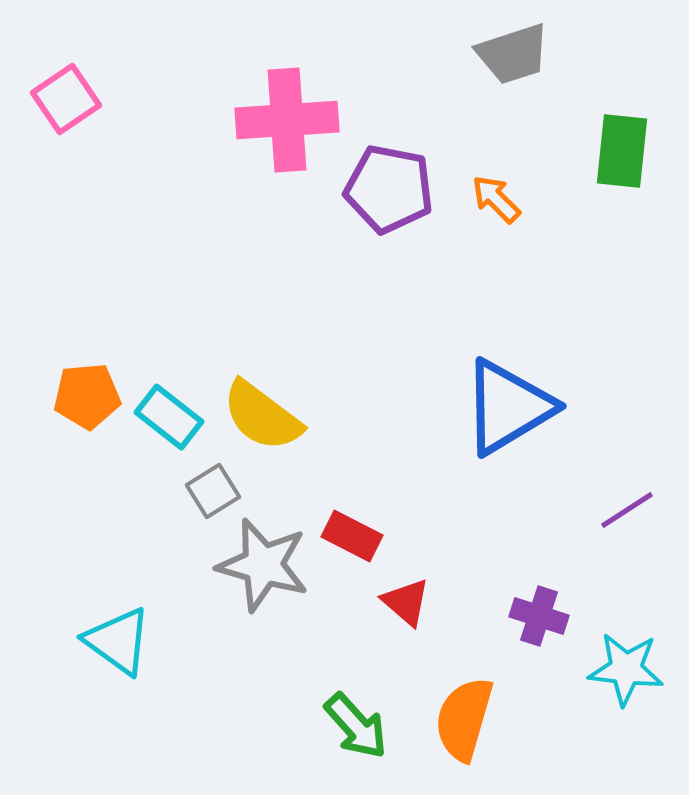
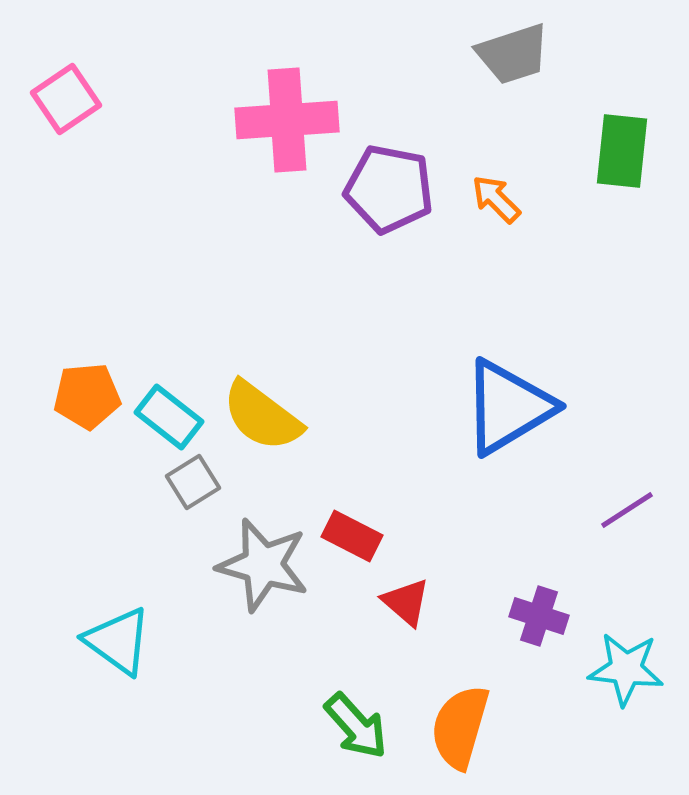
gray square: moved 20 px left, 9 px up
orange semicircle: moved 4 px left, 8 px down
